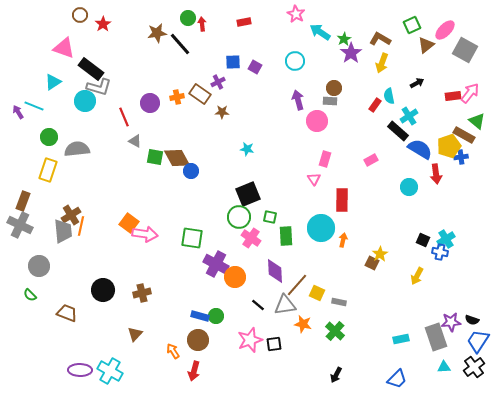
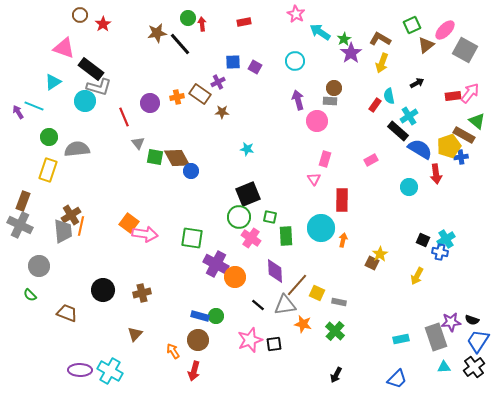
gray triangle at (135, 141): moved 3 px right, 2 px down; rotated 24 degrees clockwise
